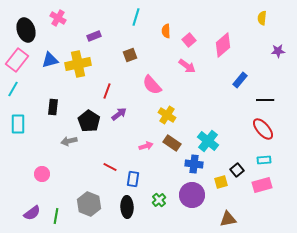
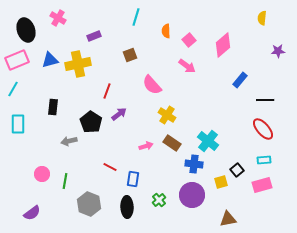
pink rectangle at (17, 60): rotated 30 degrees clockwise
black pentagon at (89, 121): moved 2 px right, 1 px down
green line at (56, 216): moved 9 px right, 35 px up
